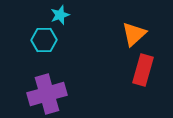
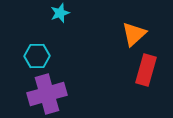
cyan star: moved 2 px up
cyan hexagon: moved 7 px left, 16 px down
red rectangle: moved 3 px right
